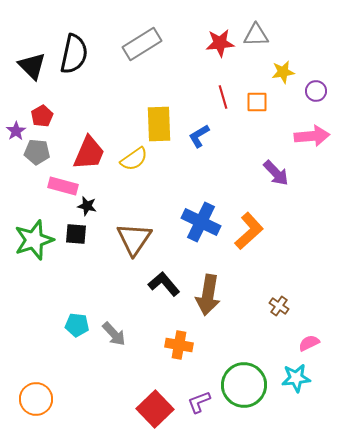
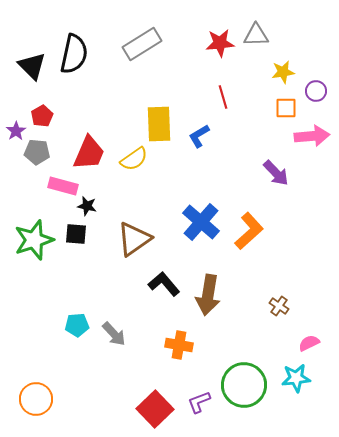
orange square: moved 29 px right, 6 px down
blue cross: rotated 15 degrees clockwise
brown triangle: rotated 21 degrees clockwise
cyan pentagon: rotated 10 degrees counterclockwise
